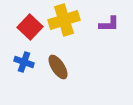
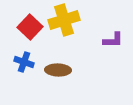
purple L-shape: moved 4 px right, 16 px down
brown ellipse: moved 3 px down; rotated 55 degrees counterclockwise
